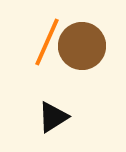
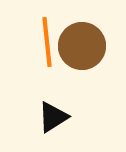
orange line: rotated 30 degrees counterclockwise
